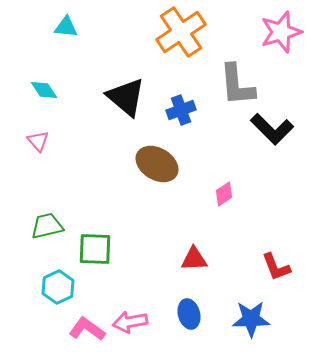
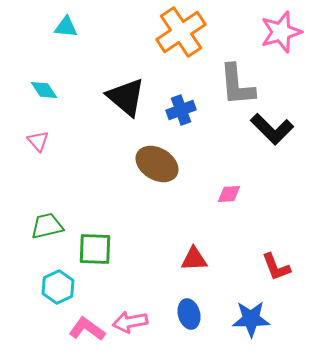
pink diamond: moved 5 px right; rotated 30 degrees clockwise
